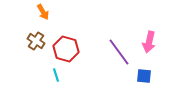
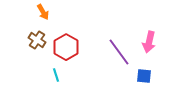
brown cross: moved 1 px right, 1 px up
red hexagon: moved 2 px up; rotated 15 degrees clockwise
